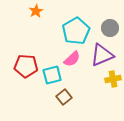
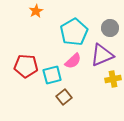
cyan pentagon: moved 2 px left, 1 px down
pink semicircle: moved 1 px right, 2 px down
